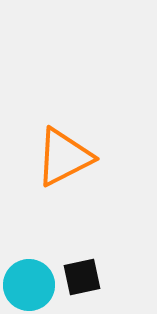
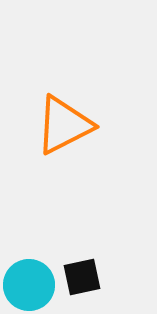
orange triangle: moved 32 px up
